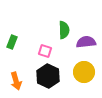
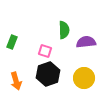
yellow circle: moved 6 px down
black hexagon: moved 2 px up; rotated 15 degrees clockwise
